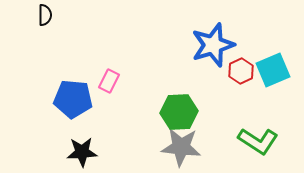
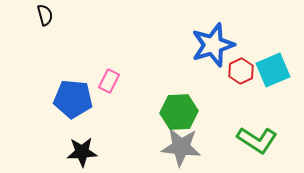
black semicircle: rotated 15 degrees counterclockwise
green L-shape: moved 1 px left, 1 px up
